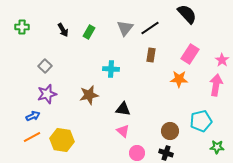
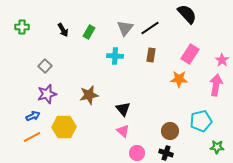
cyan cross: moved 4 px right, 13 px up
black triangle: rotated 42 degrees clockwise
yellow hexagon: moved 2 px right, 13 px up; rotated 10 degrees counterclockwise
